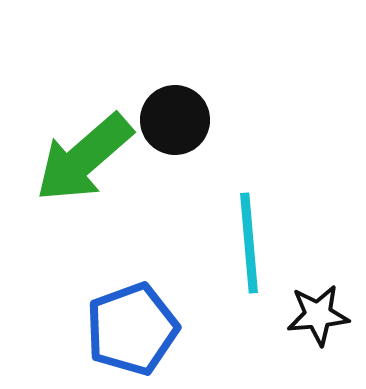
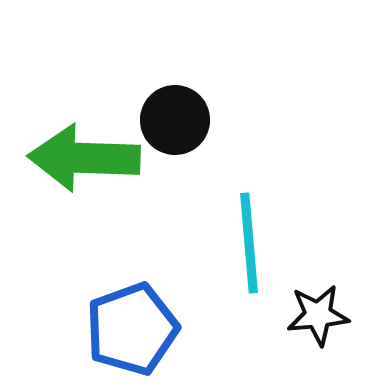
green arrow: rotated 43 degrees clockwise
